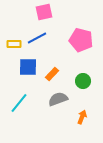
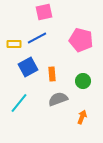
blue square: rotated 30 degrees counterclockwise
orange rectangle: rotated 48 degrees counterclockwise
